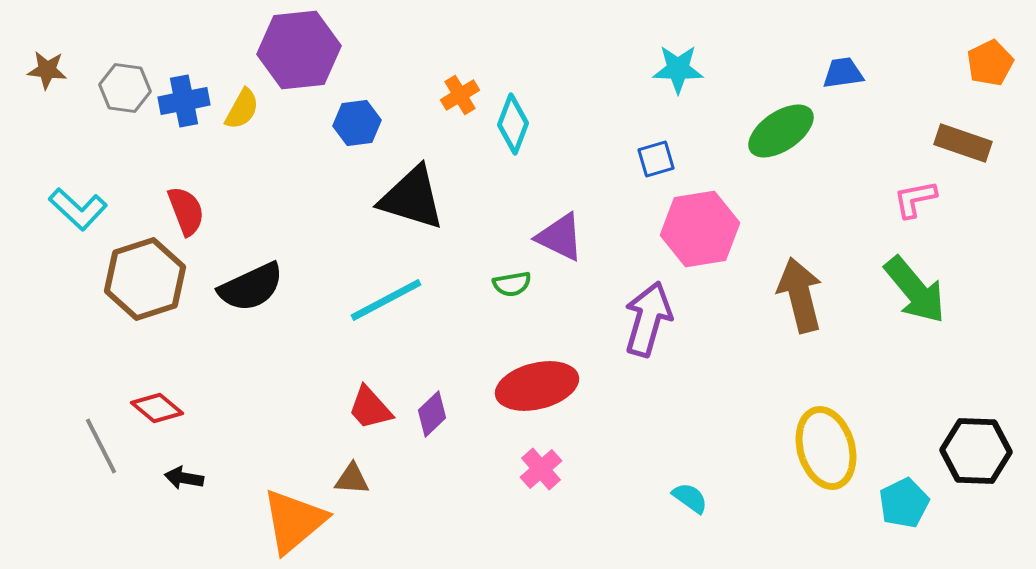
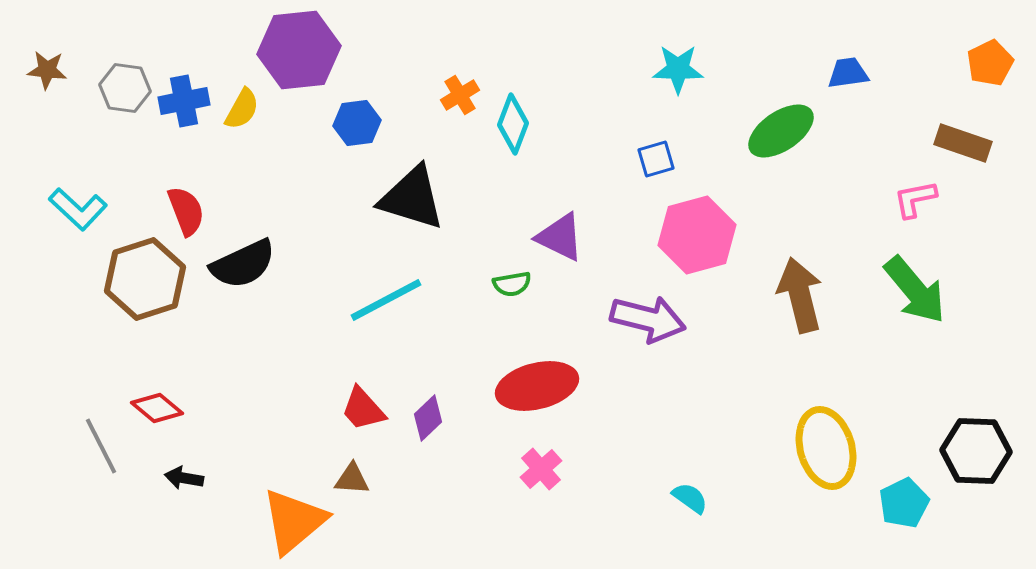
blue trapezoid: moved 5 px right
pink hexagon: moved 3 px left, 6 px down; rotated 6 degrees counterclockwise
black semicircle: moved 8 px left, 23 px up
purple arrow: rotated 88 degrees clockwise
red trapezoid: moved 7 px left, 1 px down
purple diamond: moved 4 px left, 4 px down
